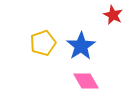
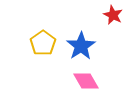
yellow pentagon: rotated 15 degrees counterclockwise
